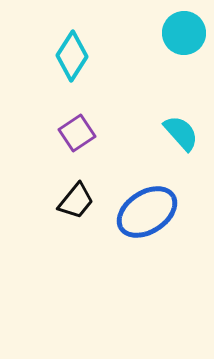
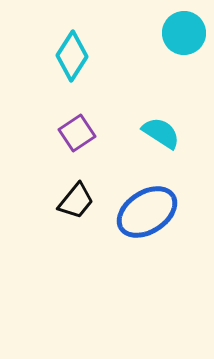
cyan semicircle: moved 20 px left; rotated 15 degrees counterclockwise
